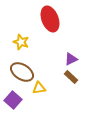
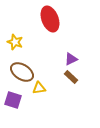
yellow star: moved 6 px left
purple square: rotated 24 degrees counterclockwise
